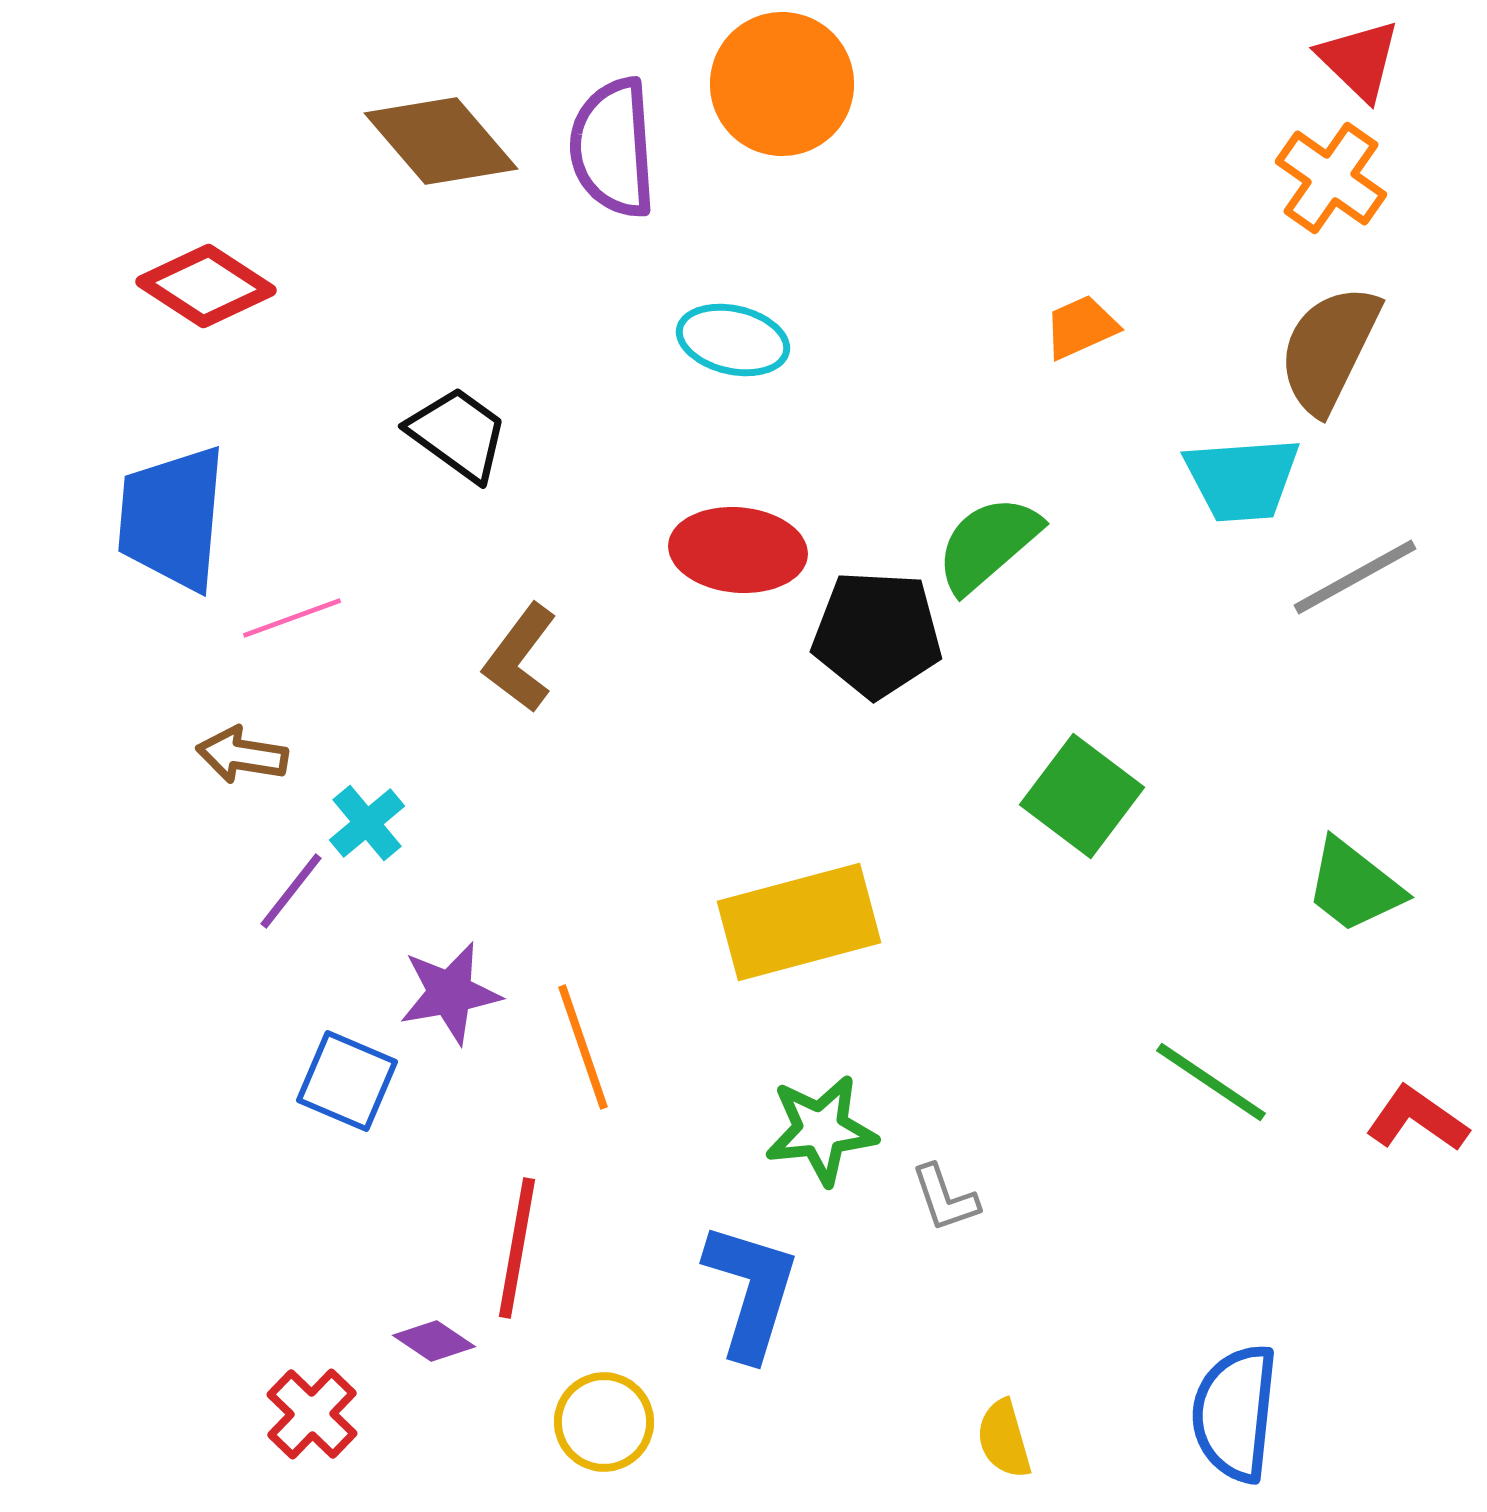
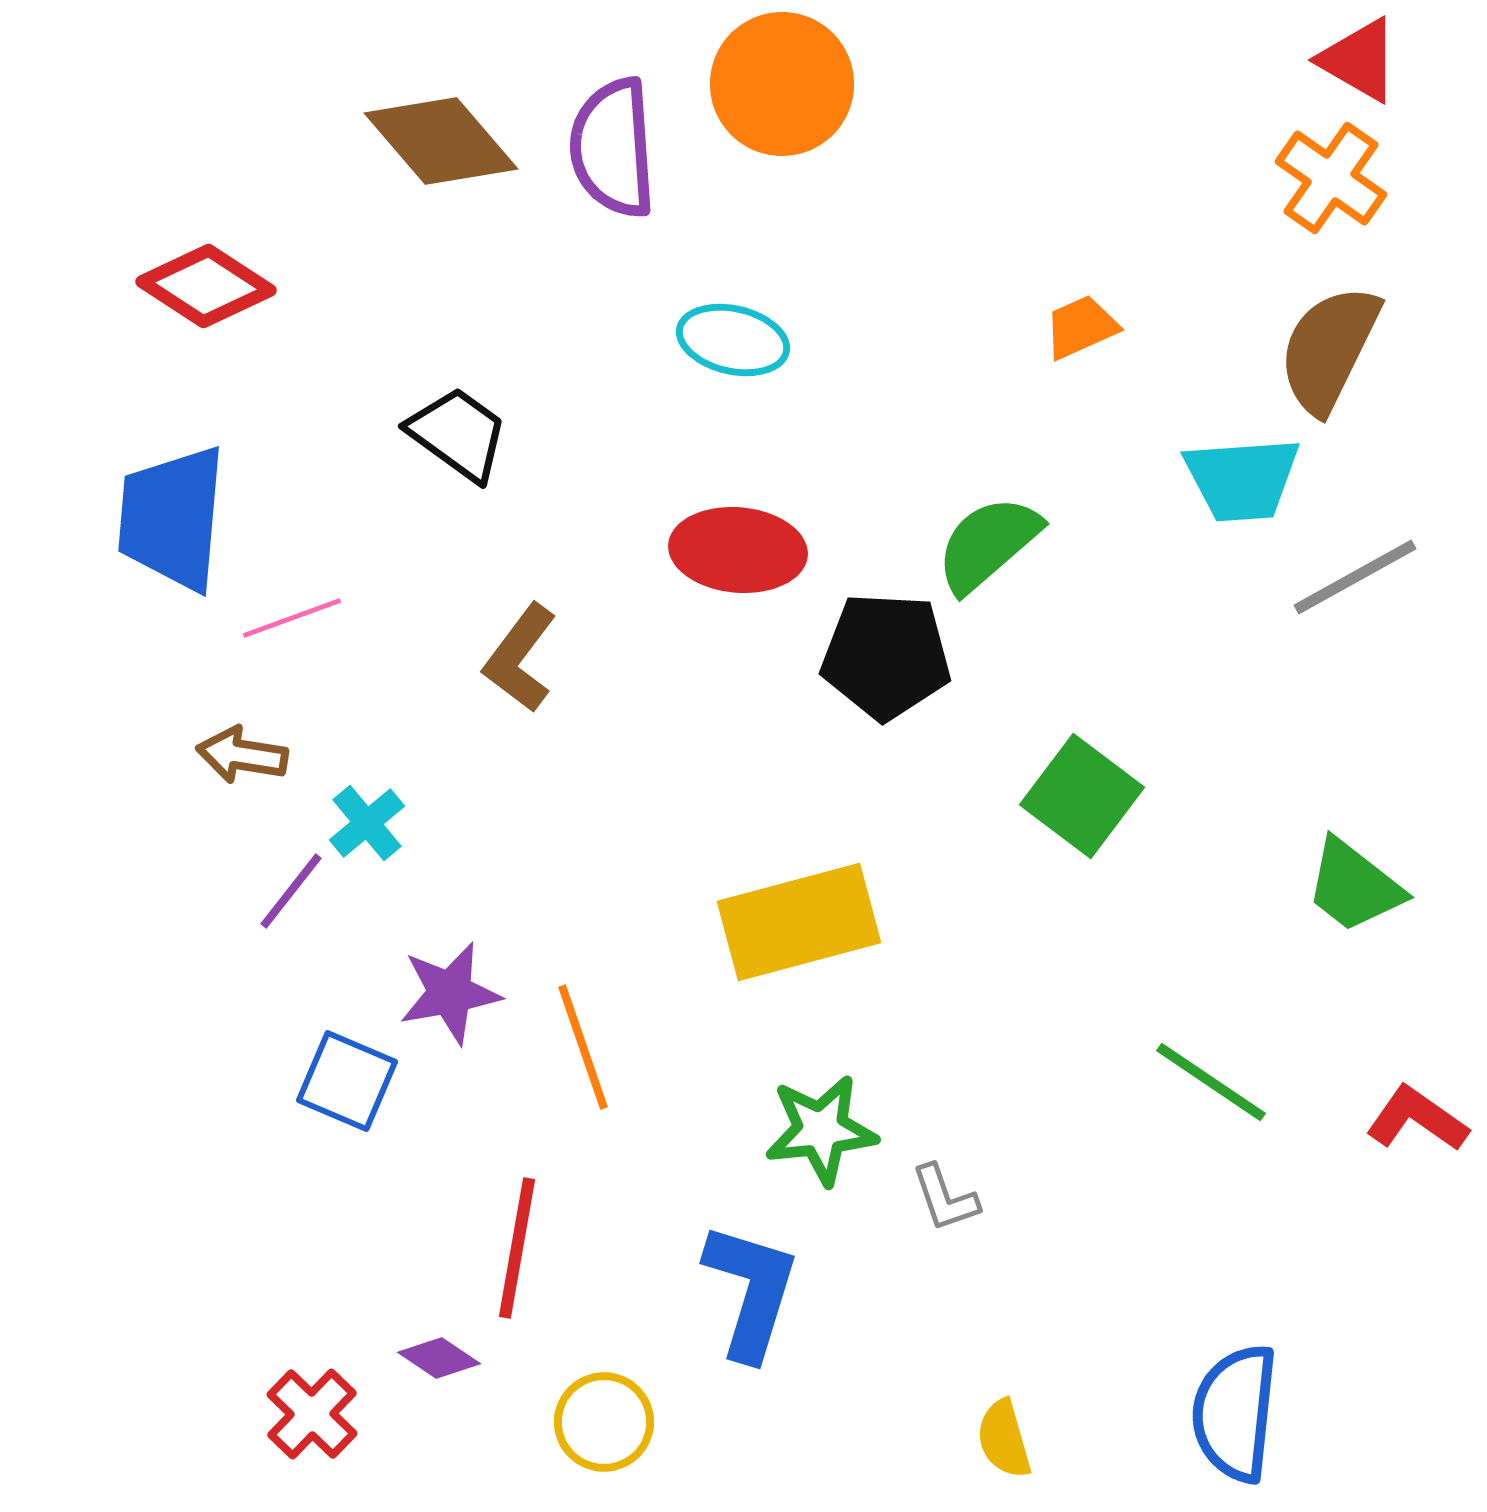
red triangle: rotated 14 degrees counterclockwise
black pentagon: moved 9 px right, 22 px down
purple diamond: moved 5 px right, 17 px down
